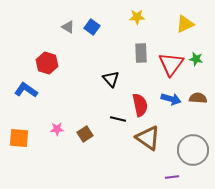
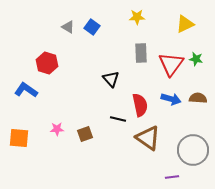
brown square: rotated 14 degrees clockwise
